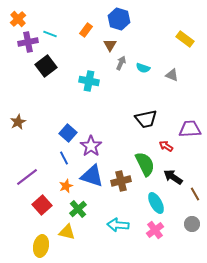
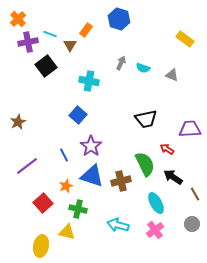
brown triangle: moved 40 px left
blue square: moved 10 px right, 18 px up
red arrow: moved 1 px right, 3 px down
blue line: moved 3 px up
purple line: moved 11 px up
red square: moved 1 px right, 2 px up
green cross: rotated 36 degrees counterclockwise
cyan arrow: rotated 10 degrees clockwise
